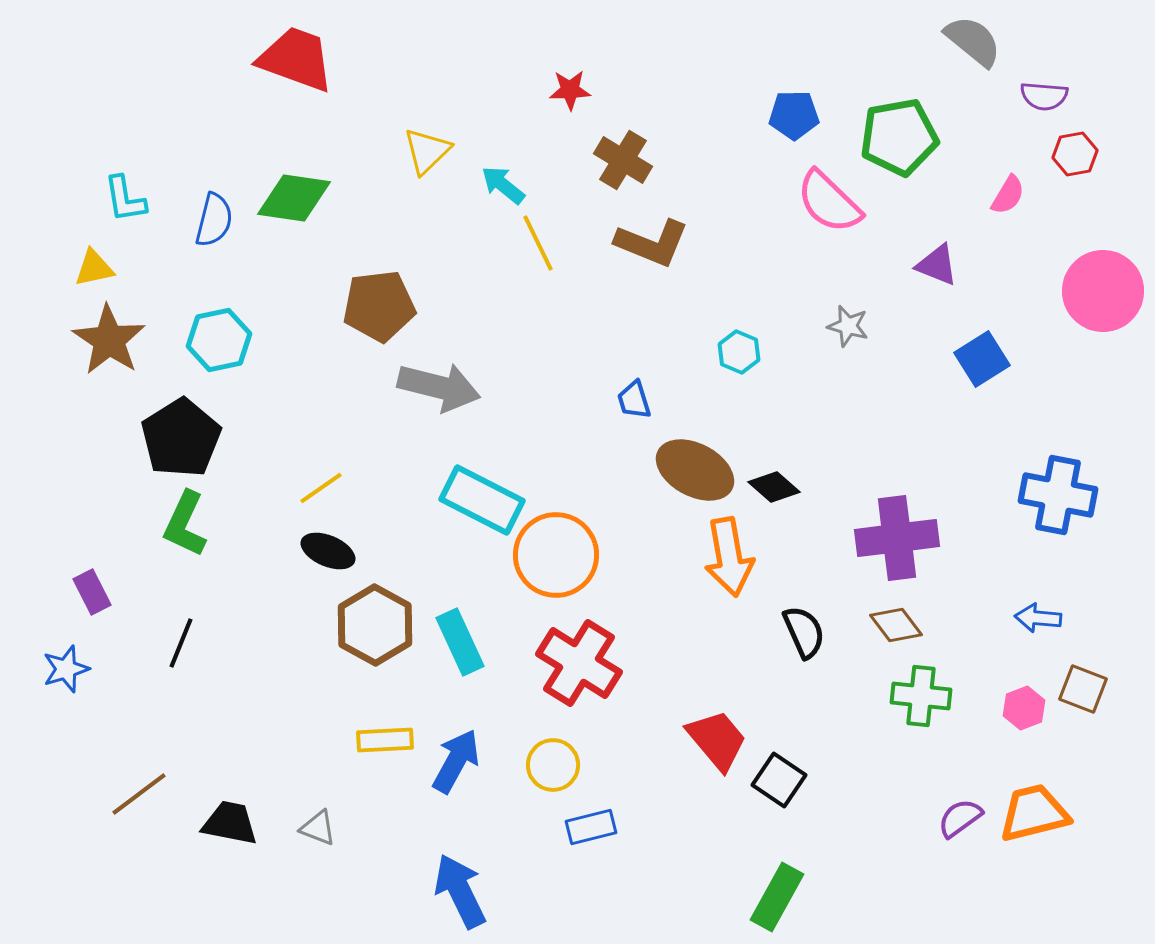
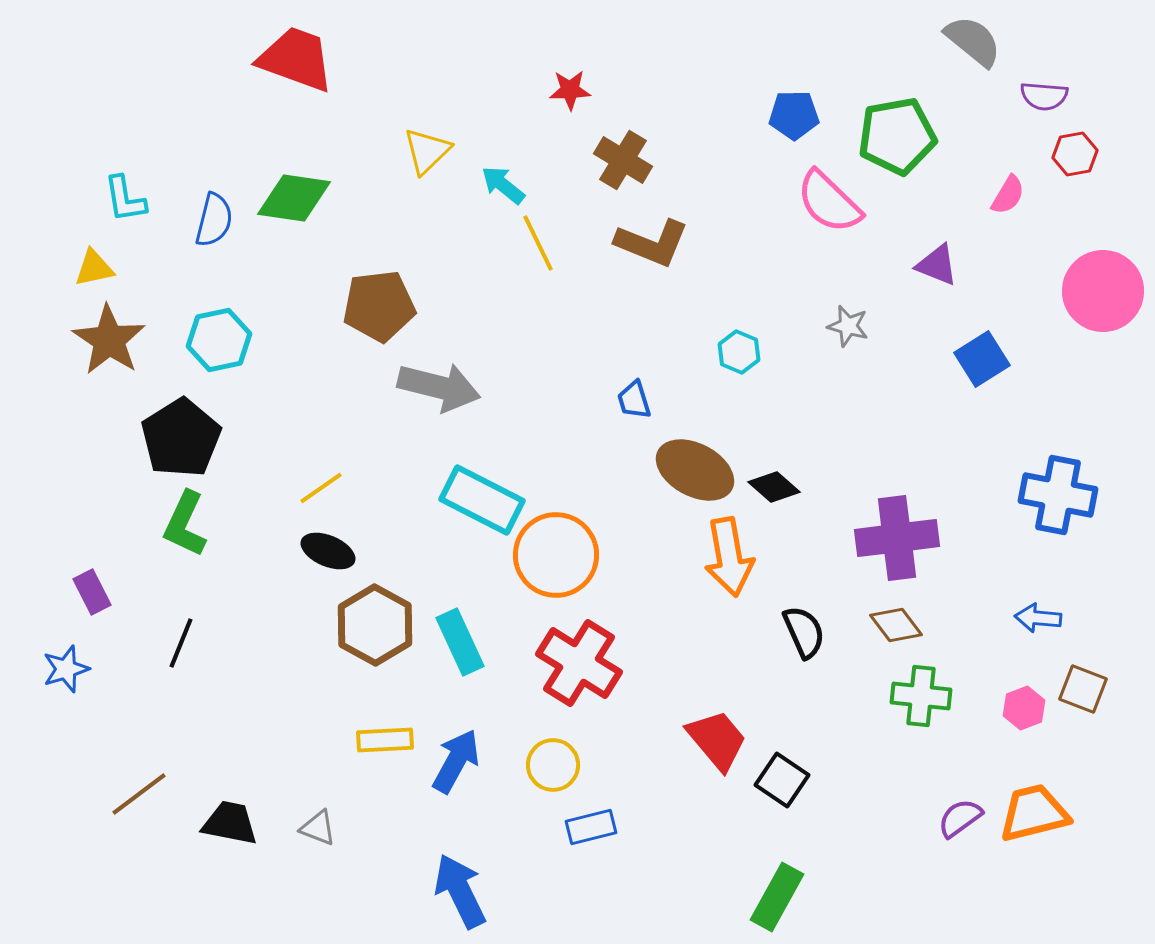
green pentagon at (899, 137): moved 2 px left, 1 px up
black square at (779, 780): moved 3 px right
